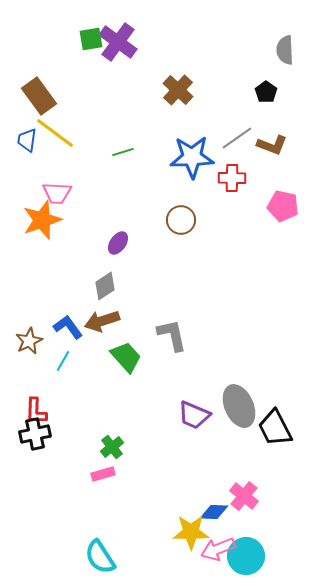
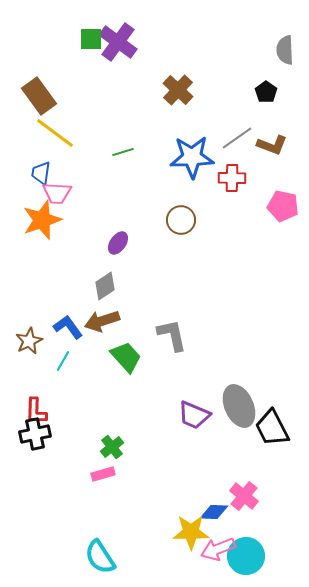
green square: rotated 10 degrees clockwise
blue trapezoid: moved 14 px right, 33 px down
black trapezoid: moved 3 px left
